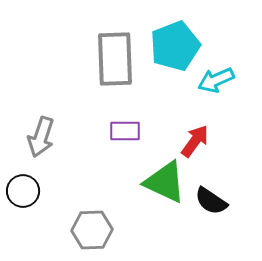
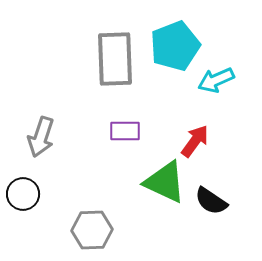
black circle: moved 3 px down
